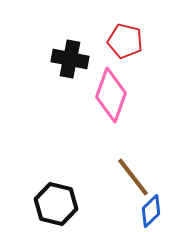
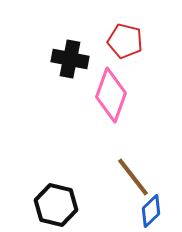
black hexagon: moved 1 px down
